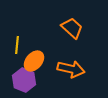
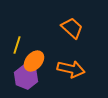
yellow line: rotated 12 degrees clockwise
purple hexagon: moved 2 px right, 3 px up
